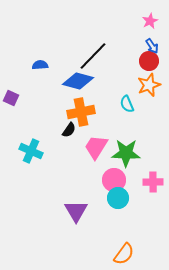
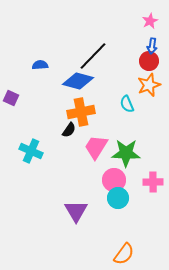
blue arrow: rotated 42 degrees clockwise
